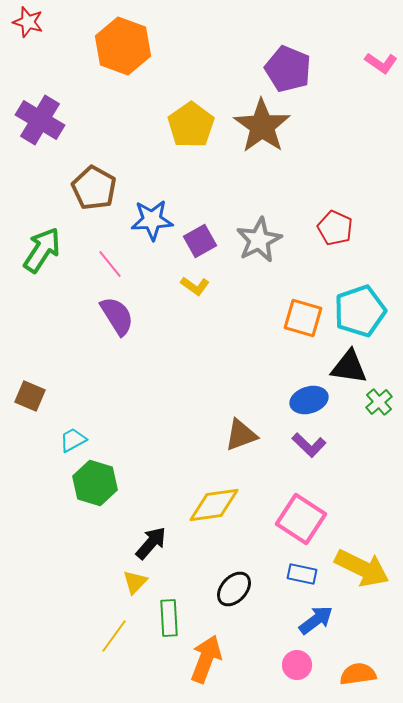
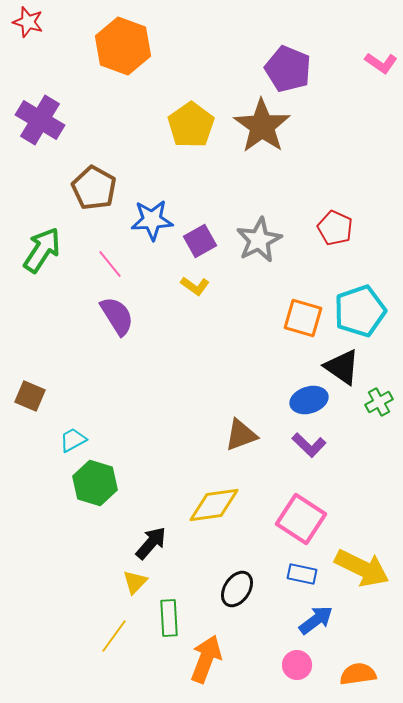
black triangle: moved 7 px left; rotated 27 degrees clockwise
green cross: rotated 12 degrees clockwise
black ellipse: moved 3 px right; rotated 9 degrees counterclockwise
